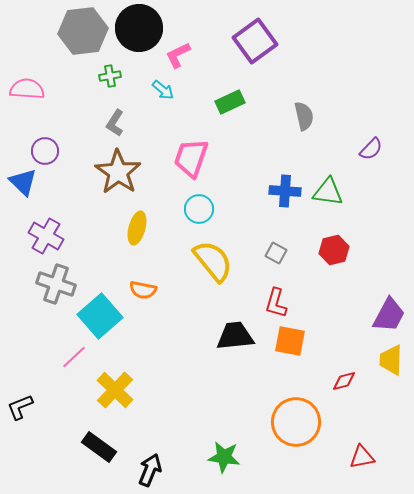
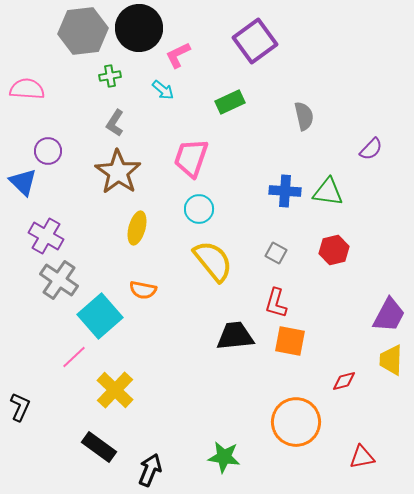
purple circle: moved 3 px right
gray cross: moved 3 px right, 4 px up; rotated 15 degrees clockwise
black L-shape: rotated 136 degrees clockwise
